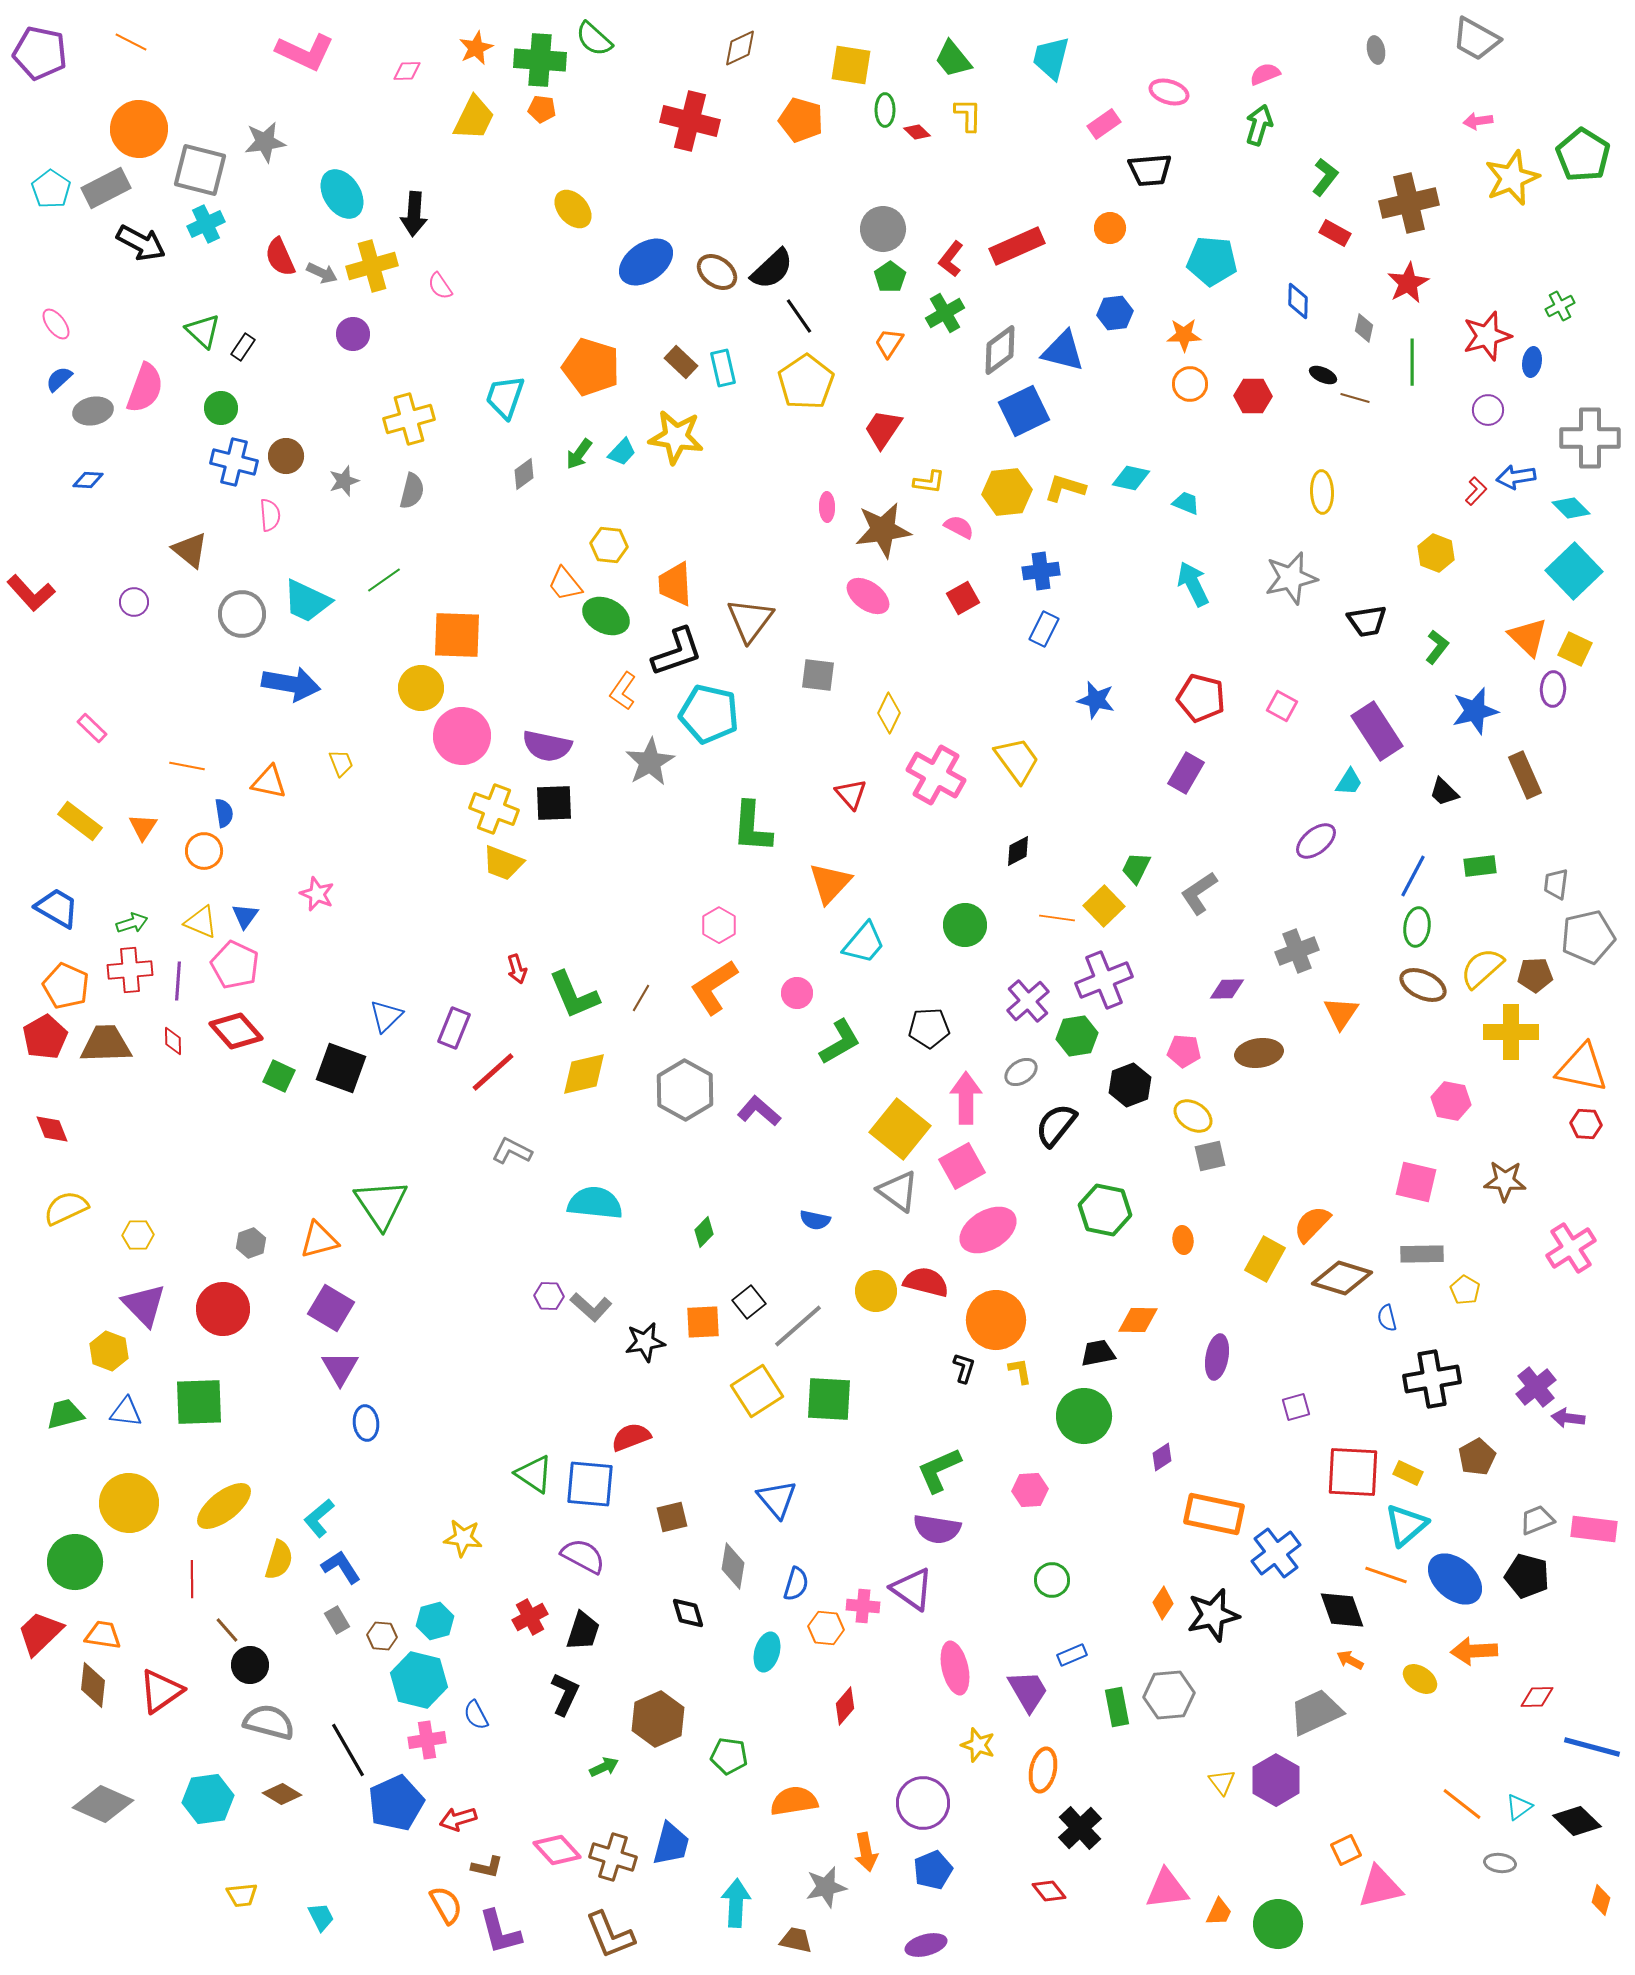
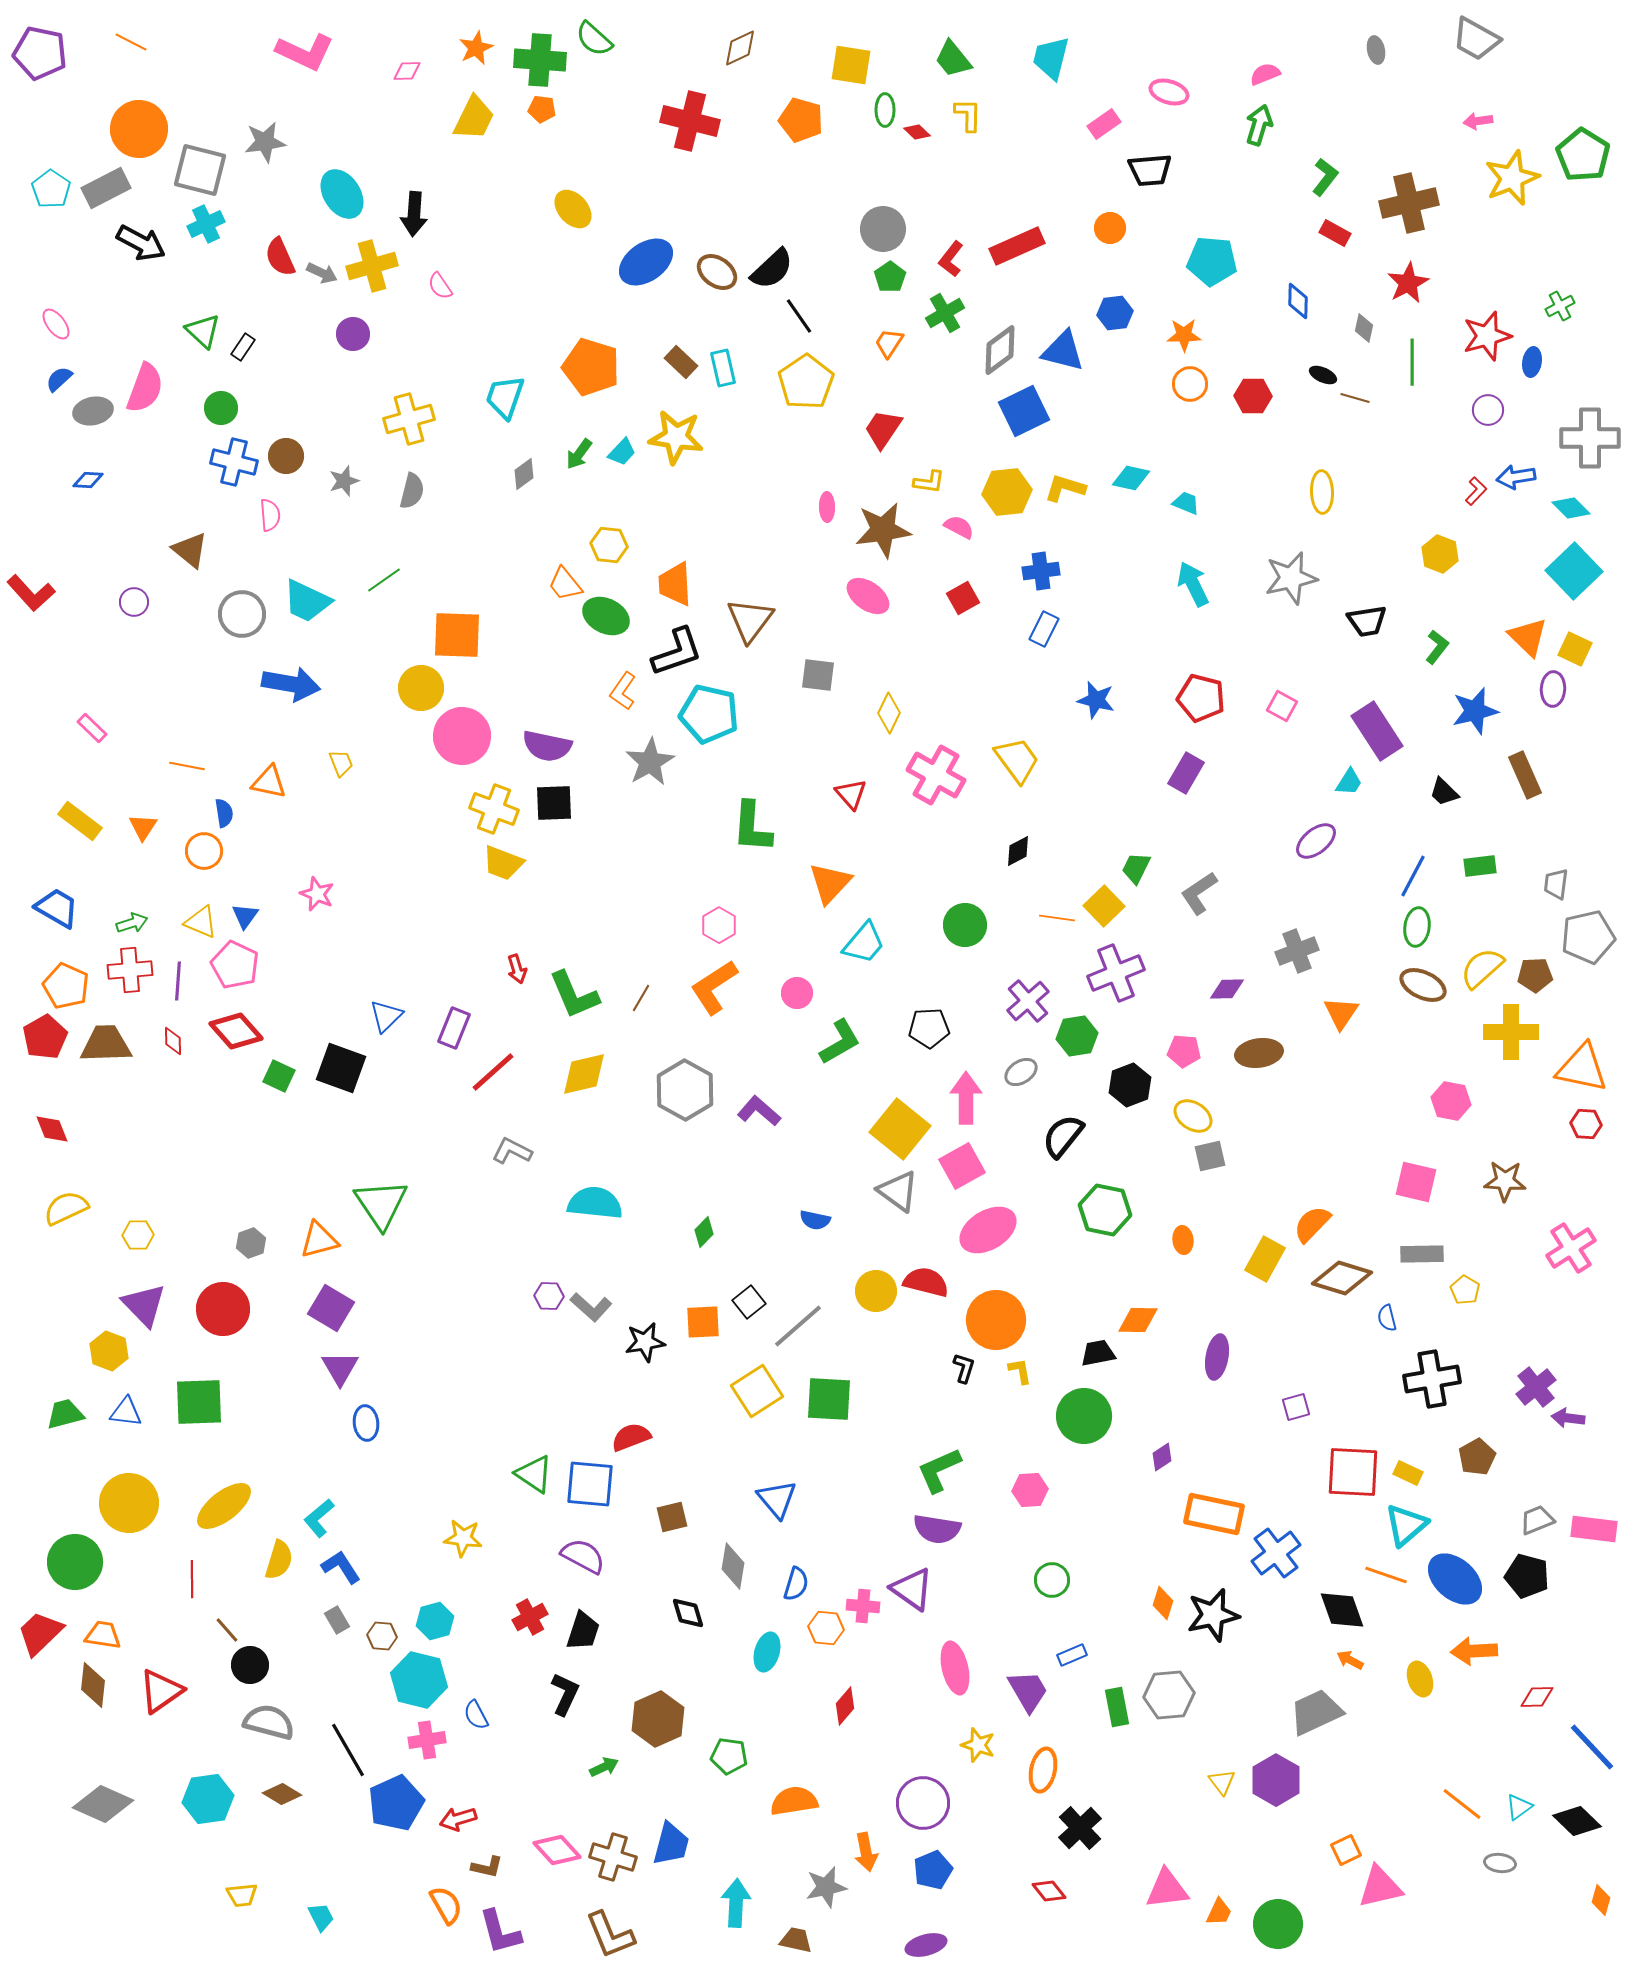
yellow hexagon at (1436, 553): moved 4 px right, 1 px down
purple cross at (1104, 980): moved 12 px right, 7 px up
black semicircle at (1056, 1125): moved 7 px right, 11 px down
orange diamond at (1163, 1603): rotated 16 degrees counterclockwise
yellow ellipse at (1420, 1679): rotated 36 degrees clockwise
blue line at (1592, 1747): rotated 32 degrees clockwise
